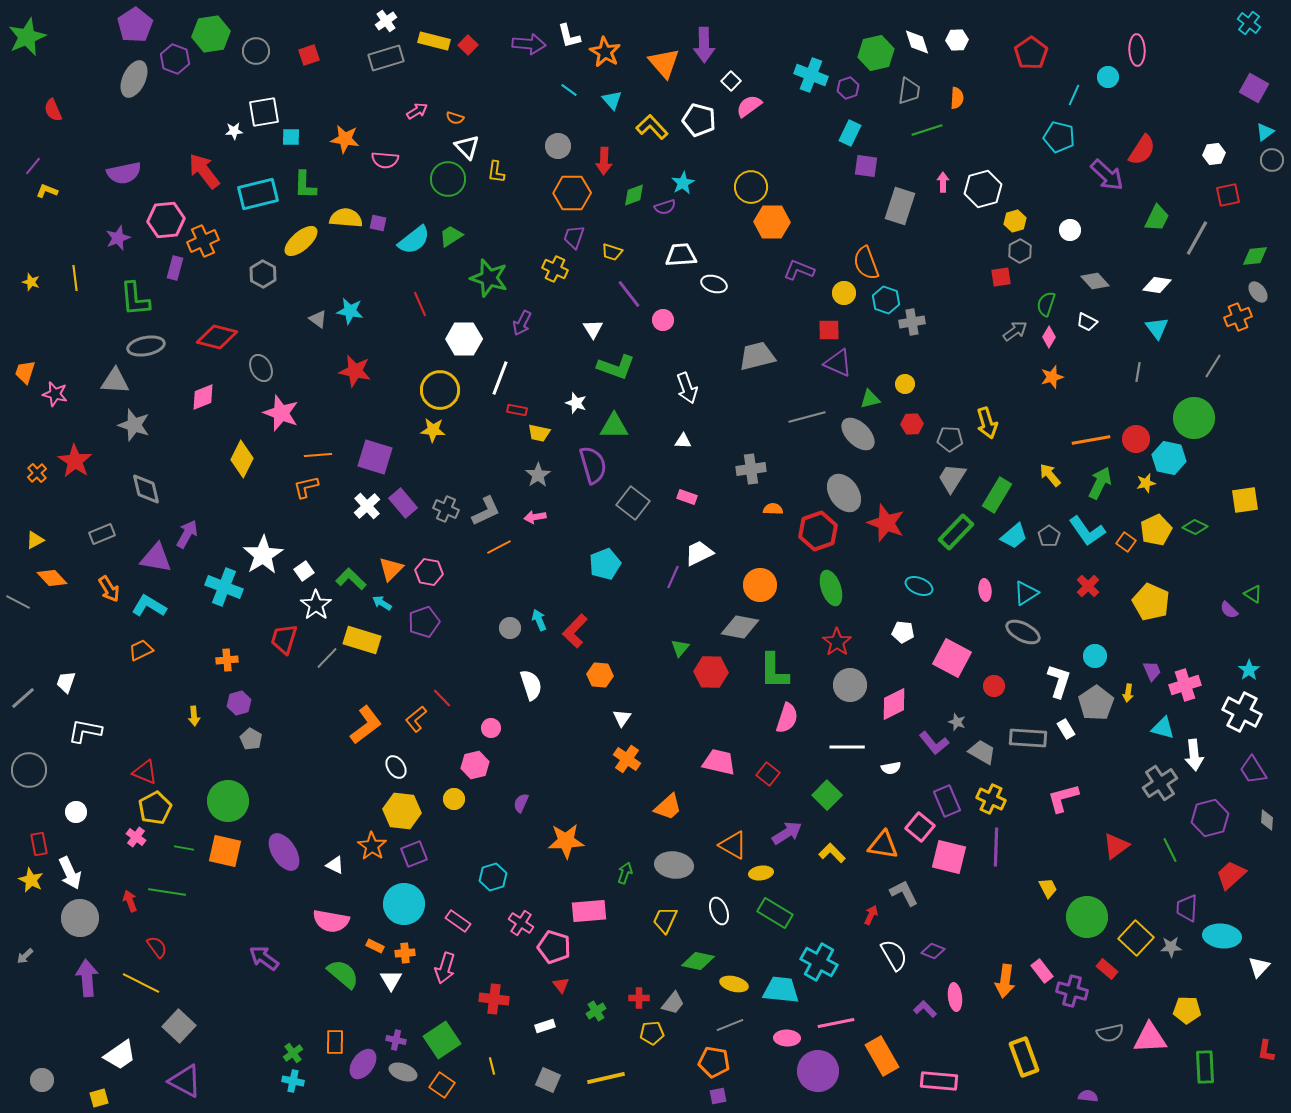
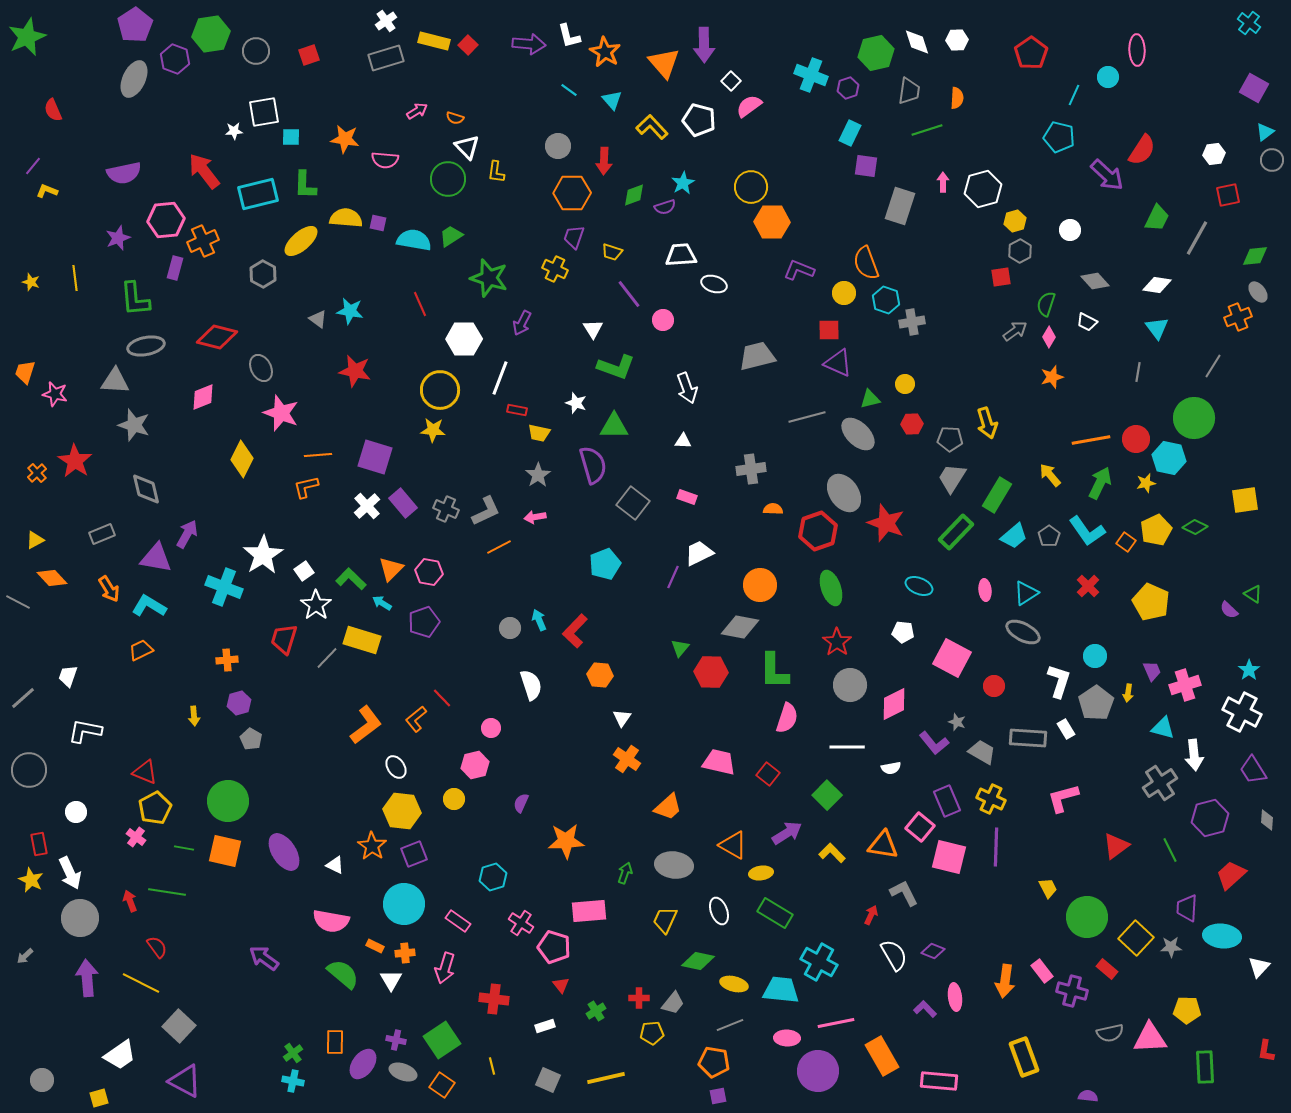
cyan semicircle at (414, 240): rotated 132 degrees counterclockwise
white trapezoid at (66, 682): moved 2 px right, 6 px up
